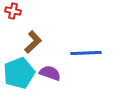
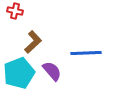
red cross: moved 2 px right
purple semicircle: moved 2 px right, 2 px up; rotated 30 degrees clockwise
